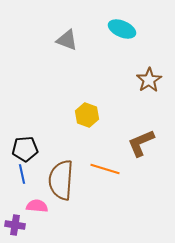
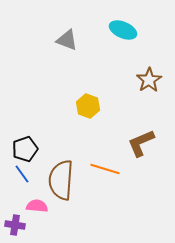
cyan ellipse: moved 1 px right, 1 px down
yellow hexagon: moved 1 px right, 9 px up
black pentagon: rotated 15 degrees counterclockwise
blue line: rotated 24 degrees counterclockwise
